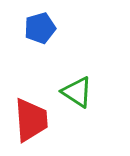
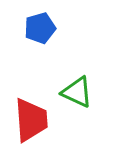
green triangle: rotated 8 degrees counterclockwise
